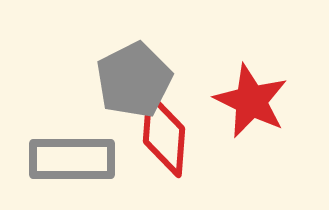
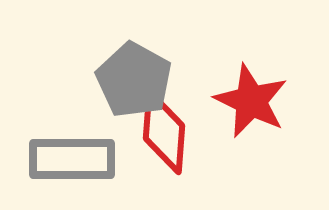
gray pentagon: rotated 16 degrees counterclockwise
red diamond: moved 3 px up
